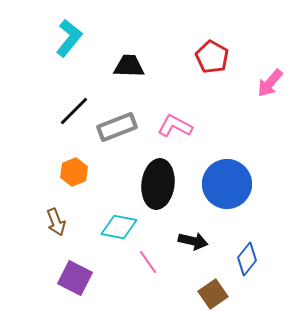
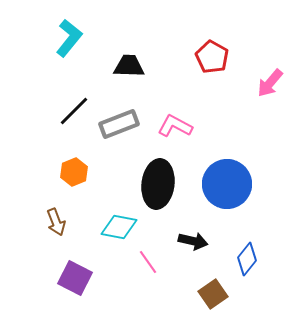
gray rectangle: moved 2 px right, 3 px up
